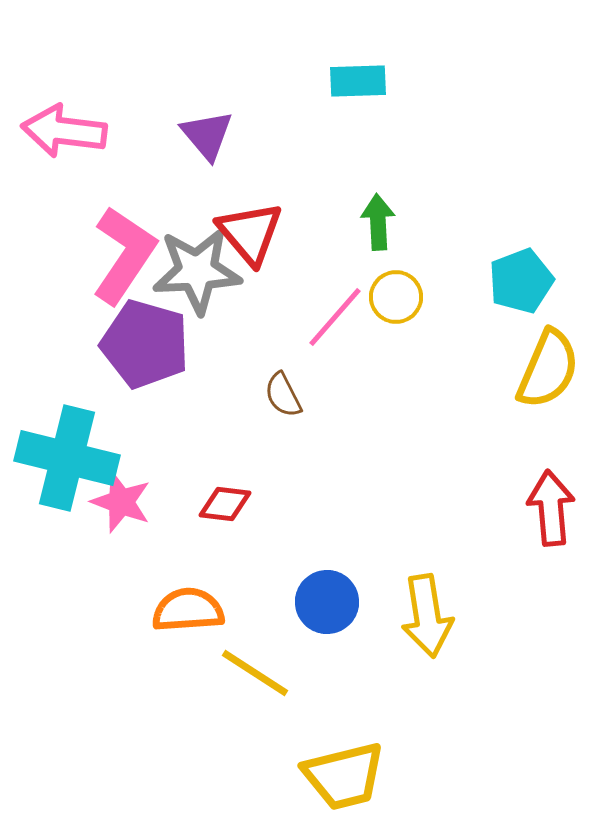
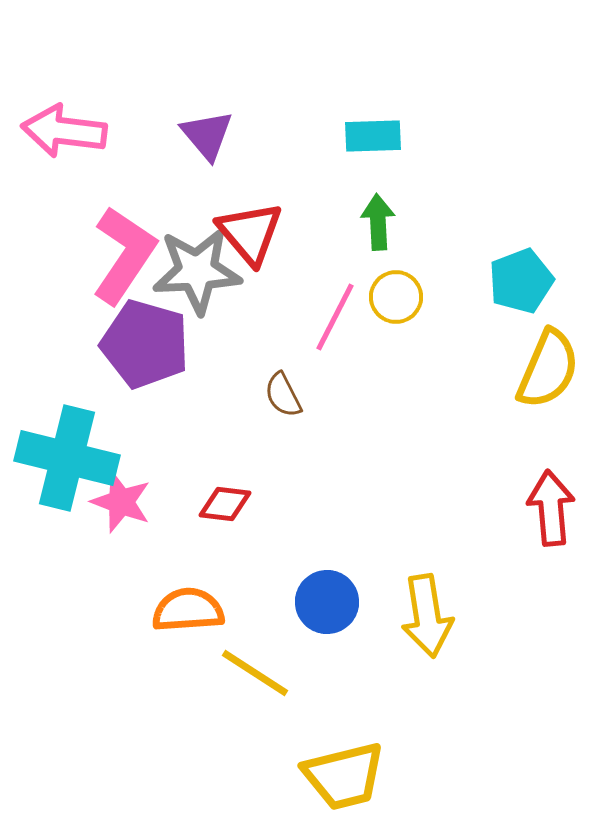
cyan rectangle: moved 15 px right, 55 px down
pink line: rotated 14 degrees counterclockwise
